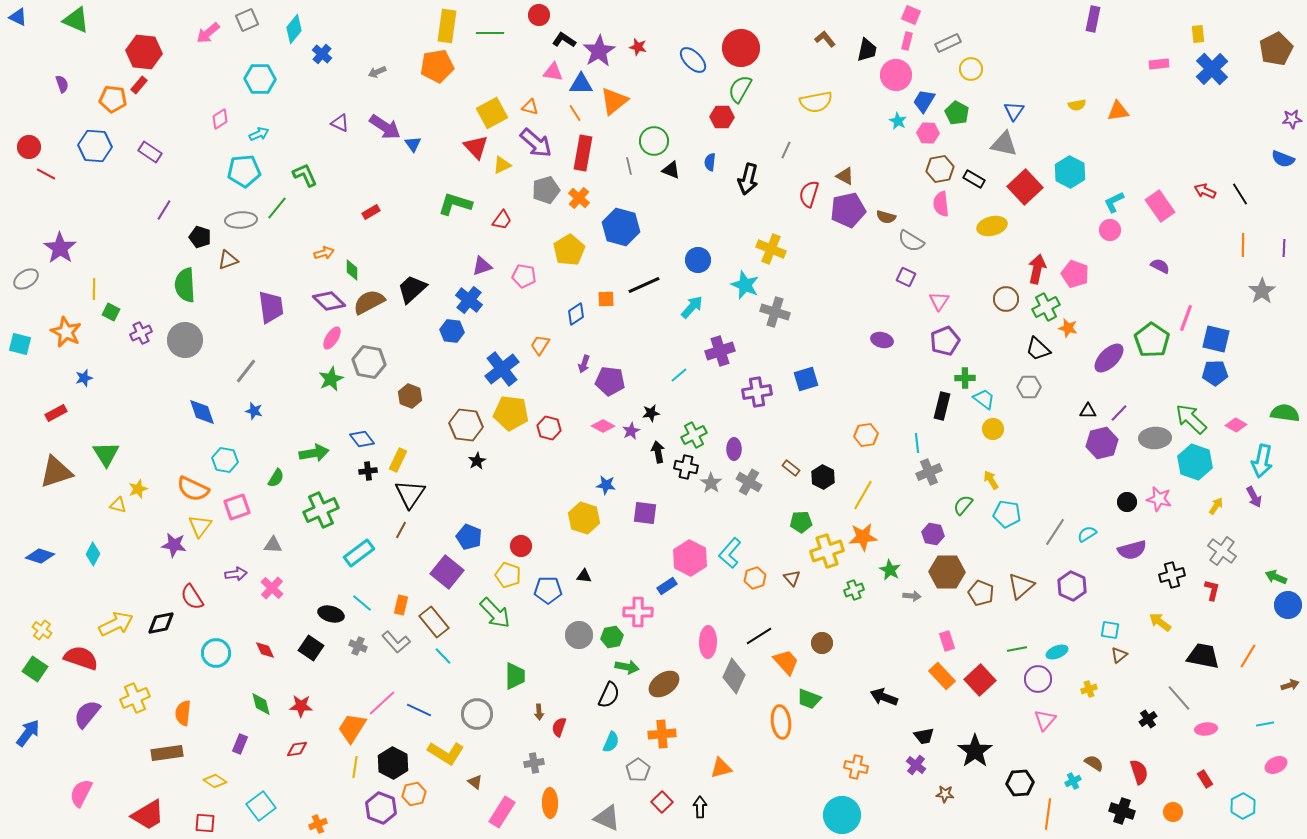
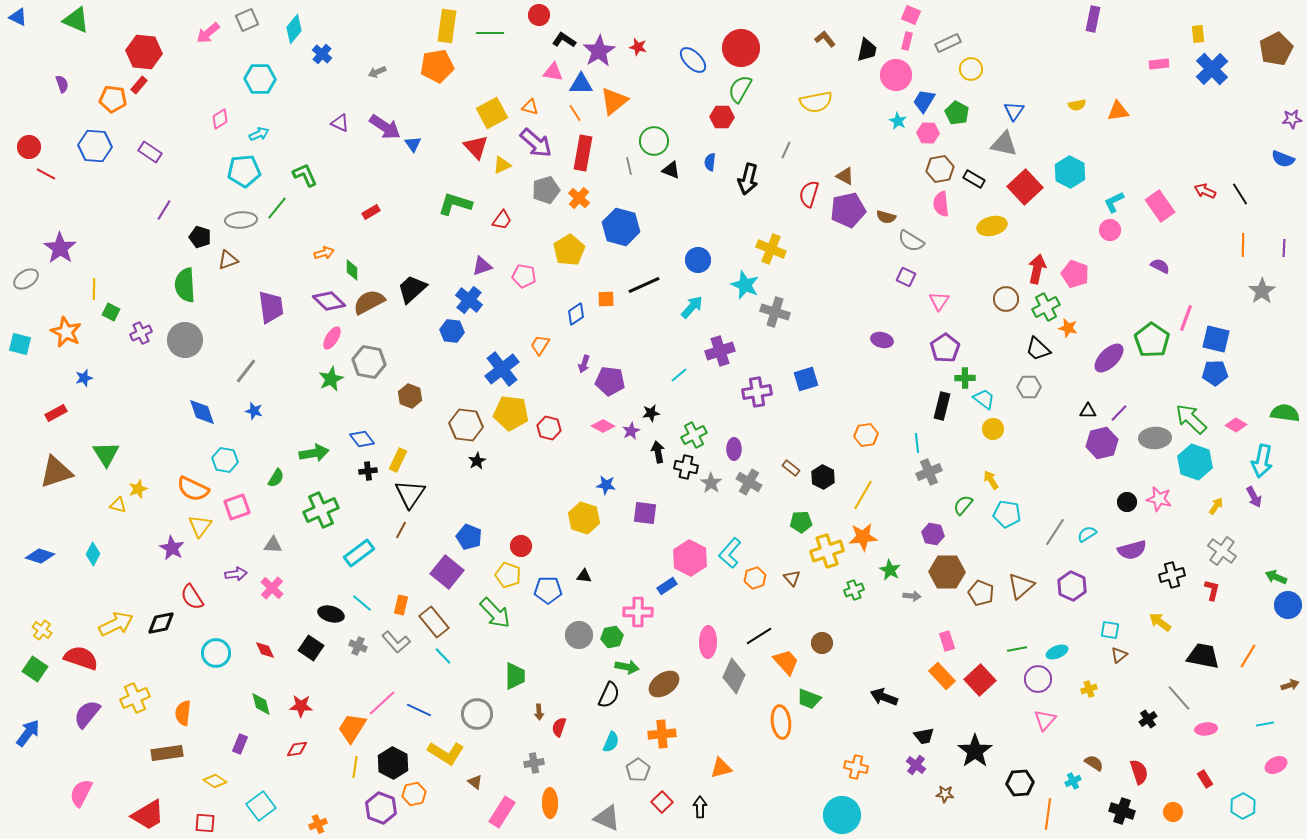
purple pentagon at (945, 341): moved 7 px down; rotated 12 degrees counterclockwise
purple star at (174, 545): moved 2 px left, 3 px down; rotated 20 degrees clockwise
